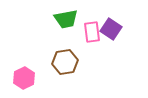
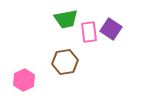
pink rectangle: moved 3 px left
pink hexagon: moved 2 px down
